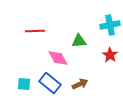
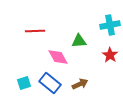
pink diamond: moved 1 px up
cyan square: moved 1 px up; rotated 24 degrees counterclockwise
